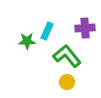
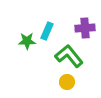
green L-shape: moved 2 px right
